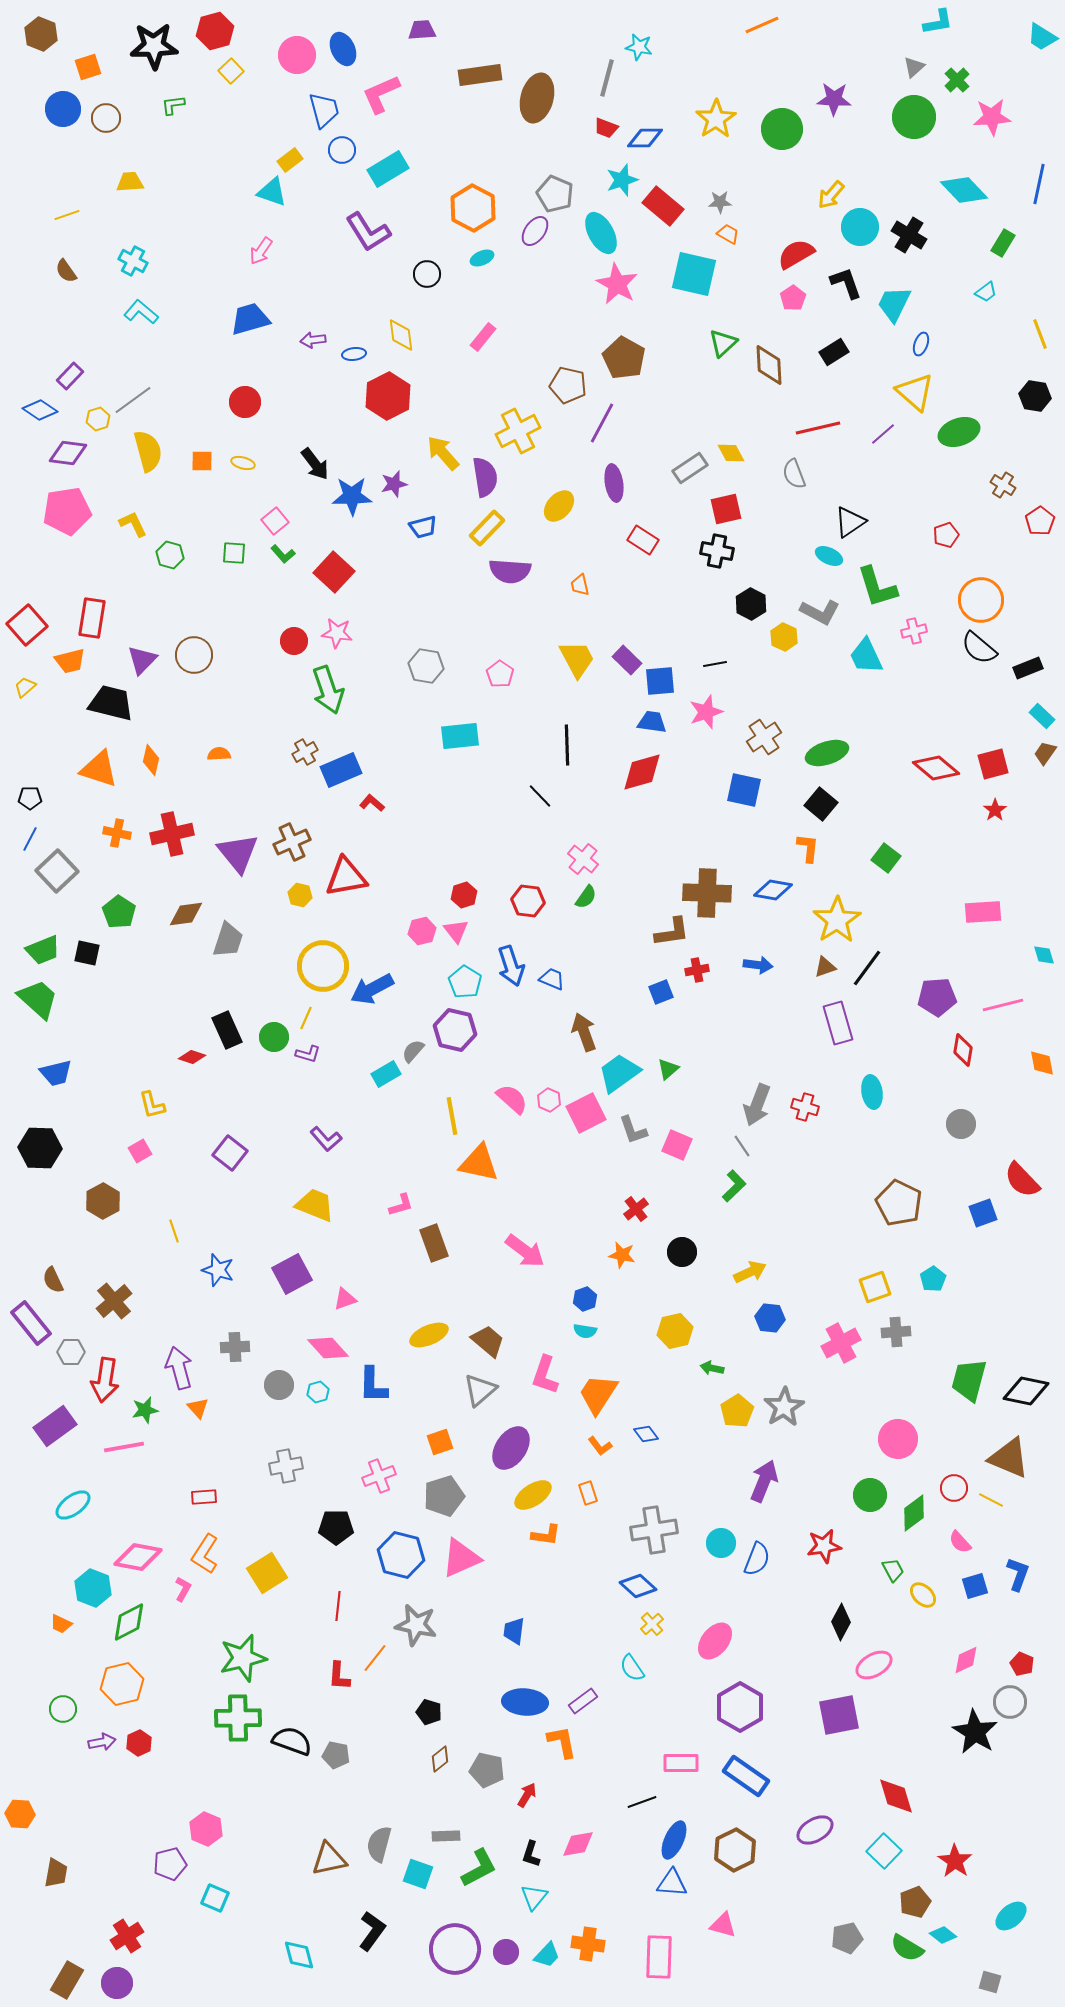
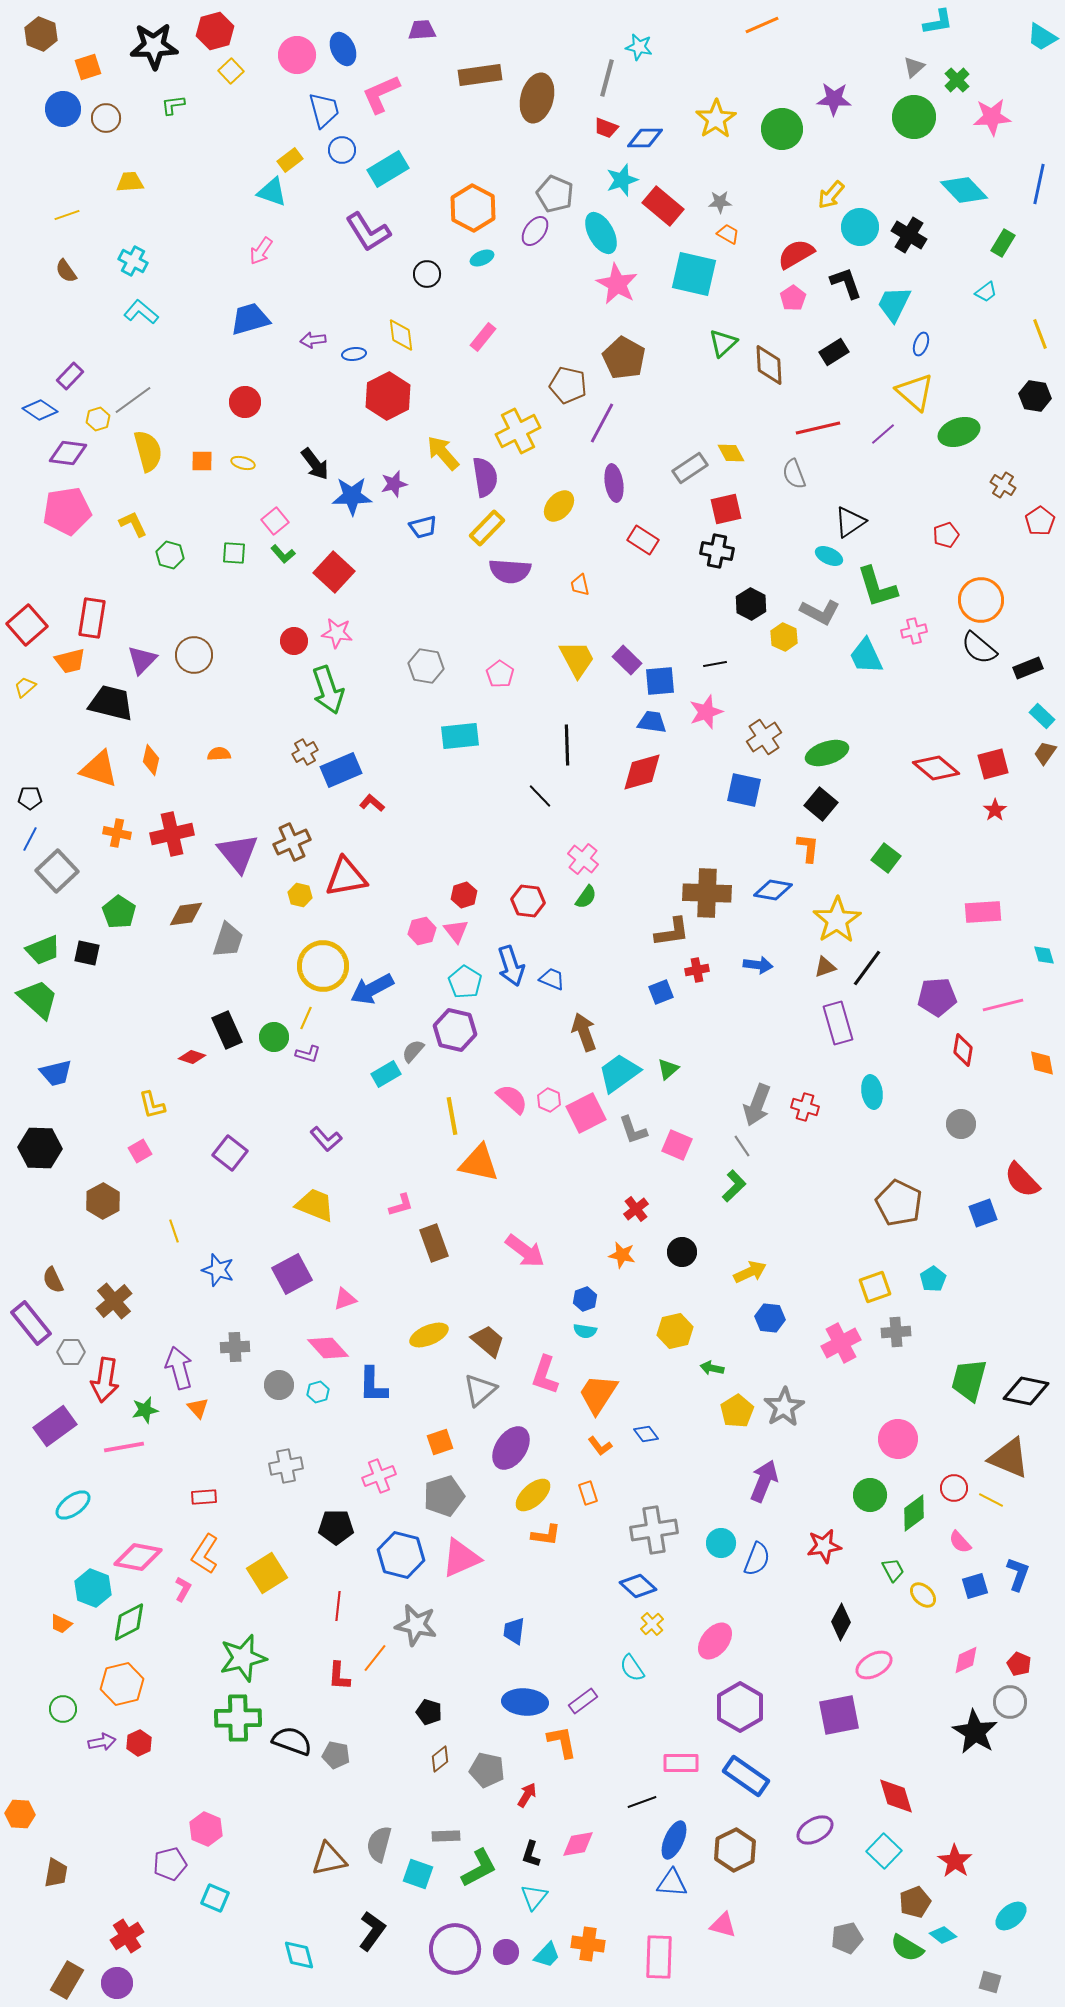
yellow ellipse at (533, 1495): rotated 9 degrees counterclockwise
red pentagon at (1022, 1664): moved 3 px left
